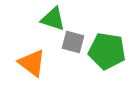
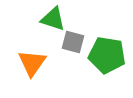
green pentagon: moved 4 px down
orange triangle: rotated 28 degrees clockwise
